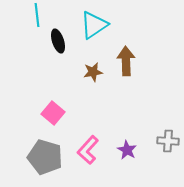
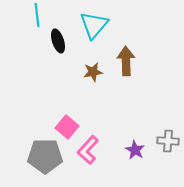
cyan triangle: rotated 16 degrees counterclockwise
pink square: moved 14 px right, 14 px down
purple star: moved 8 px right
gray pentagon: moved 1 px up; rotated 16 degrees counterclockwise
